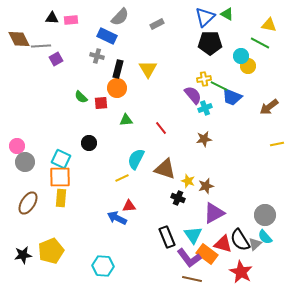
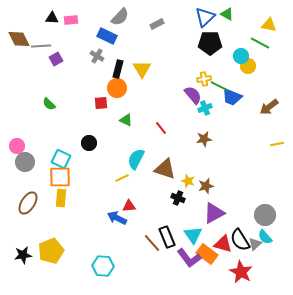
gray cross at (97, 56): rotated 16 degrees clockwise
yellow triangle at (148, 69): moved 6 px left
green semicircle at (81, 97): moved 32 px left, 7 px down
green triangle at (126, 120): rotated 32 degrees clockwise
brown line at (192, 279): moved 40 px left, 36 px up; rotated 36 degrees clockwise
